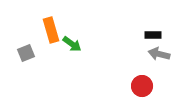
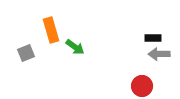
black rectangle: moved 3 px down
green arrow: moved 3 px right, 3 px down
gray arrow: rotated 15 degrees counterclockwise
